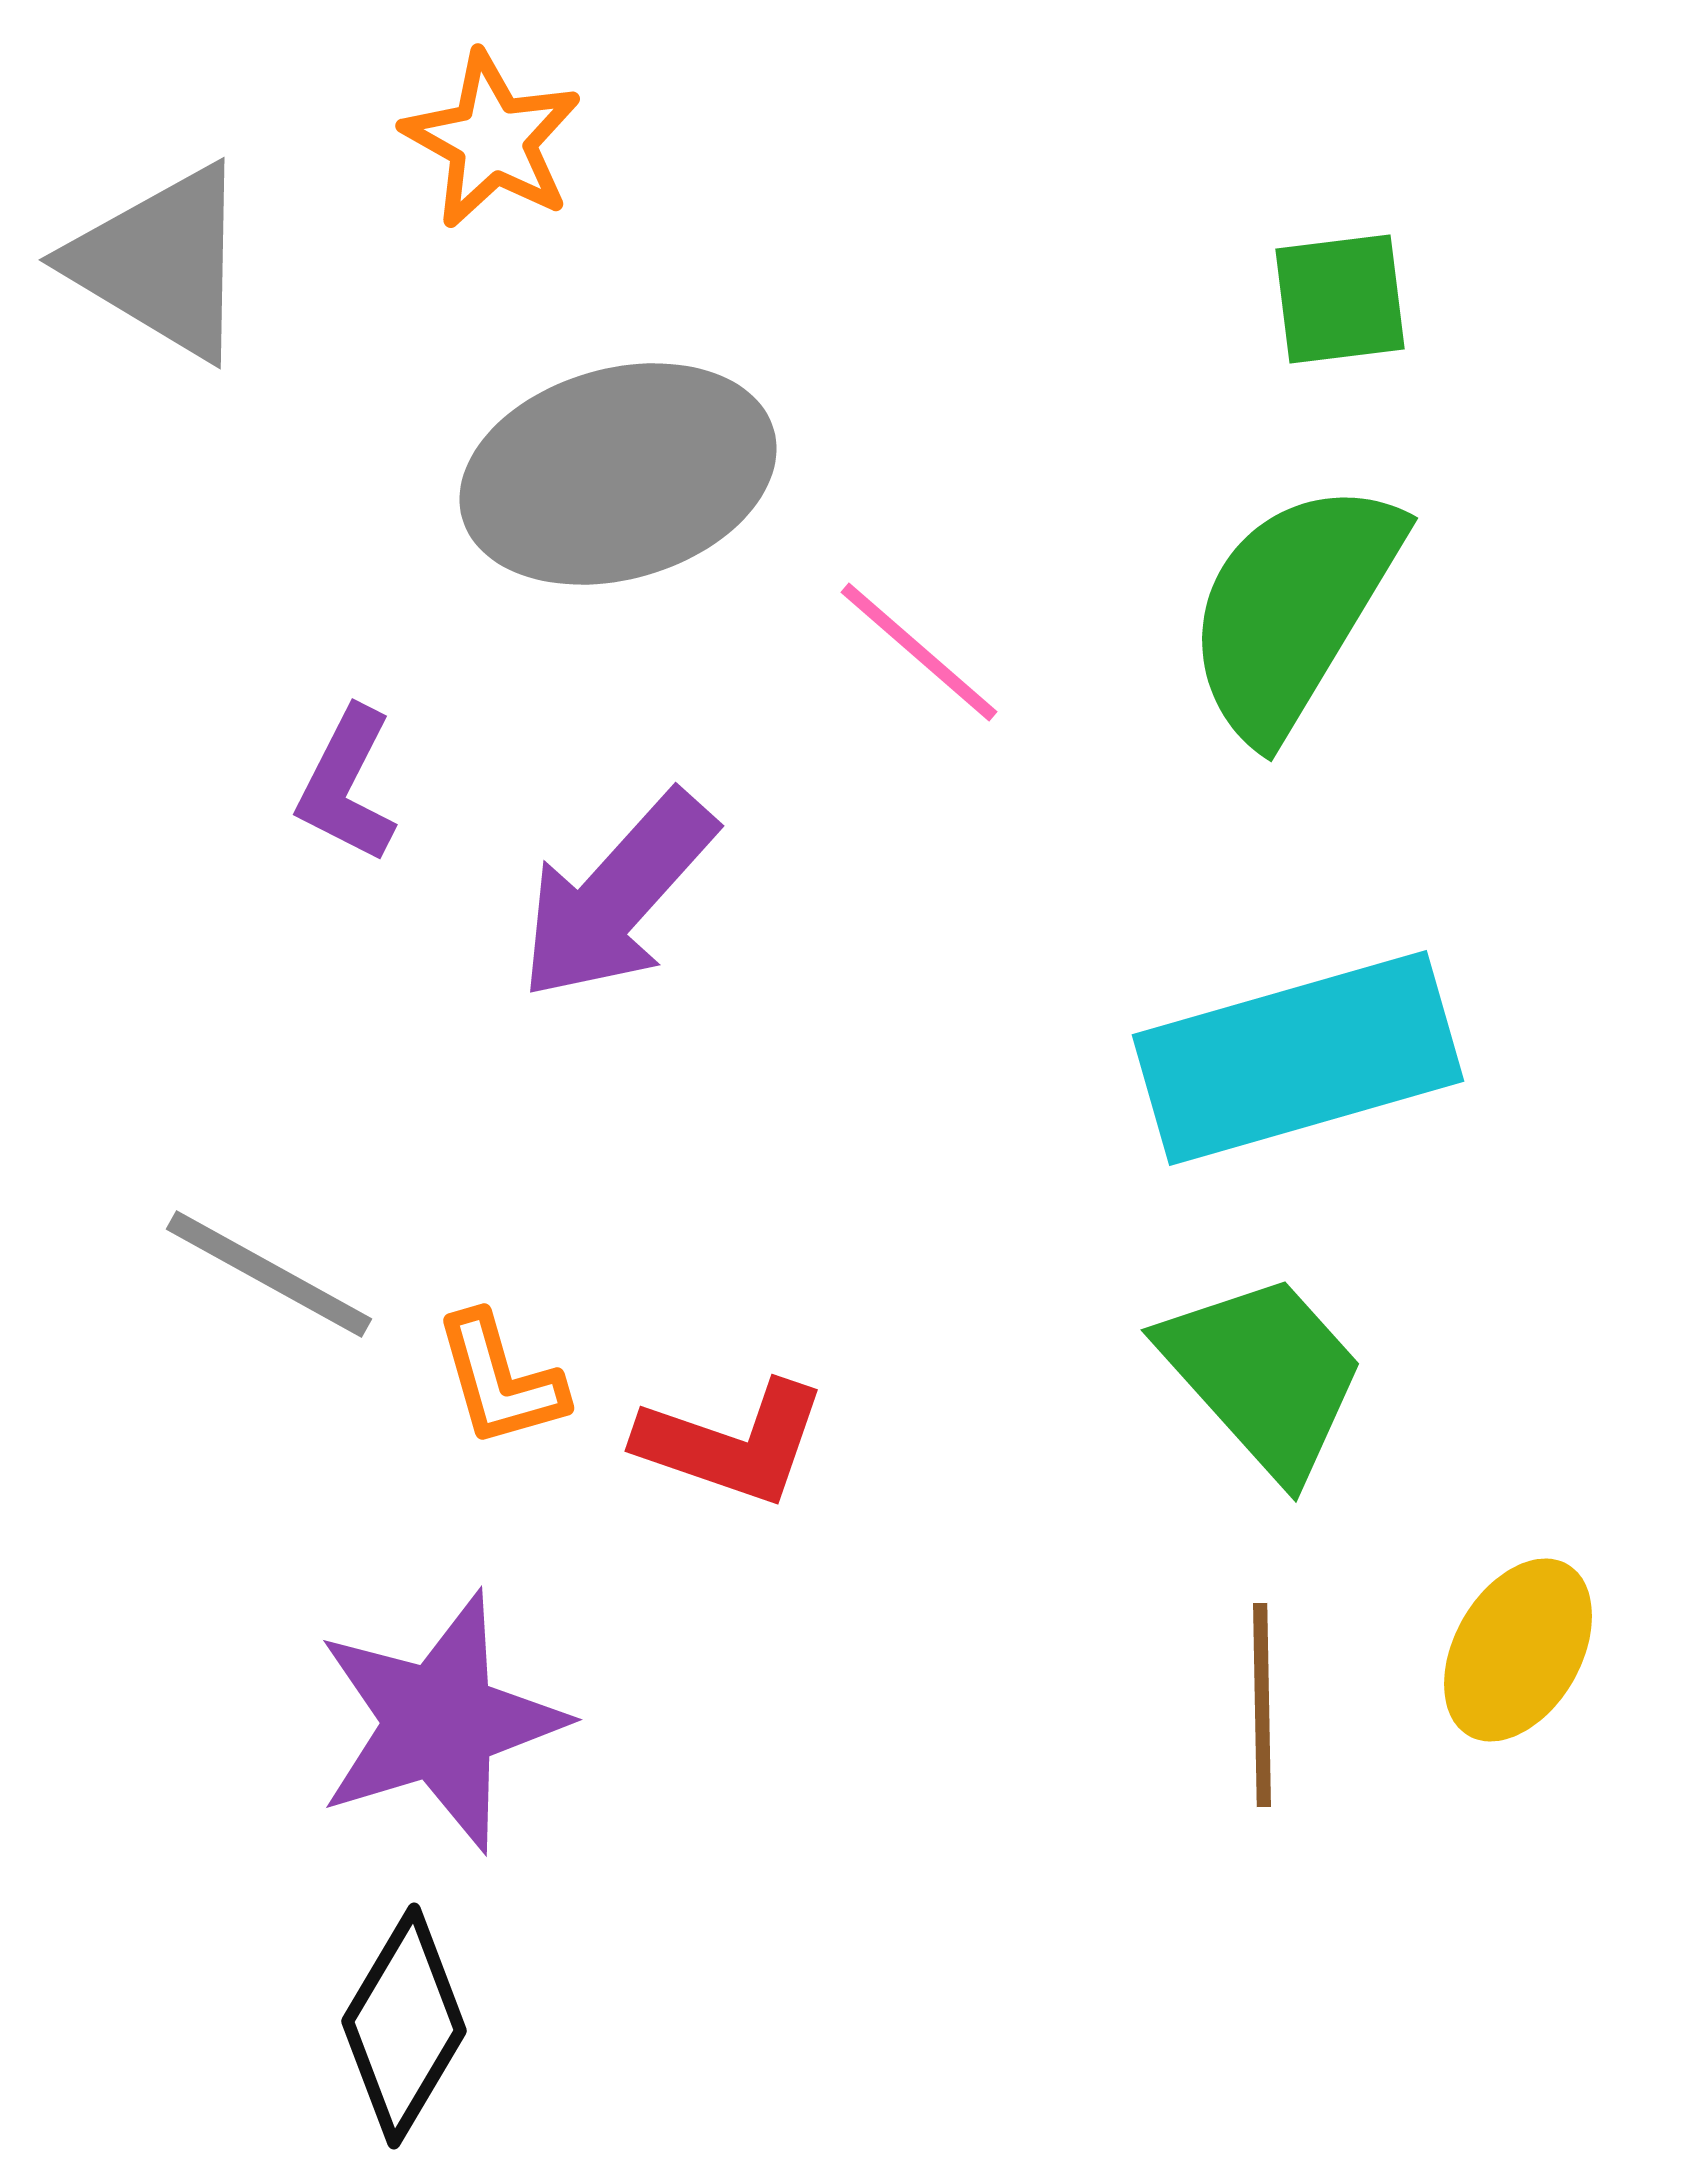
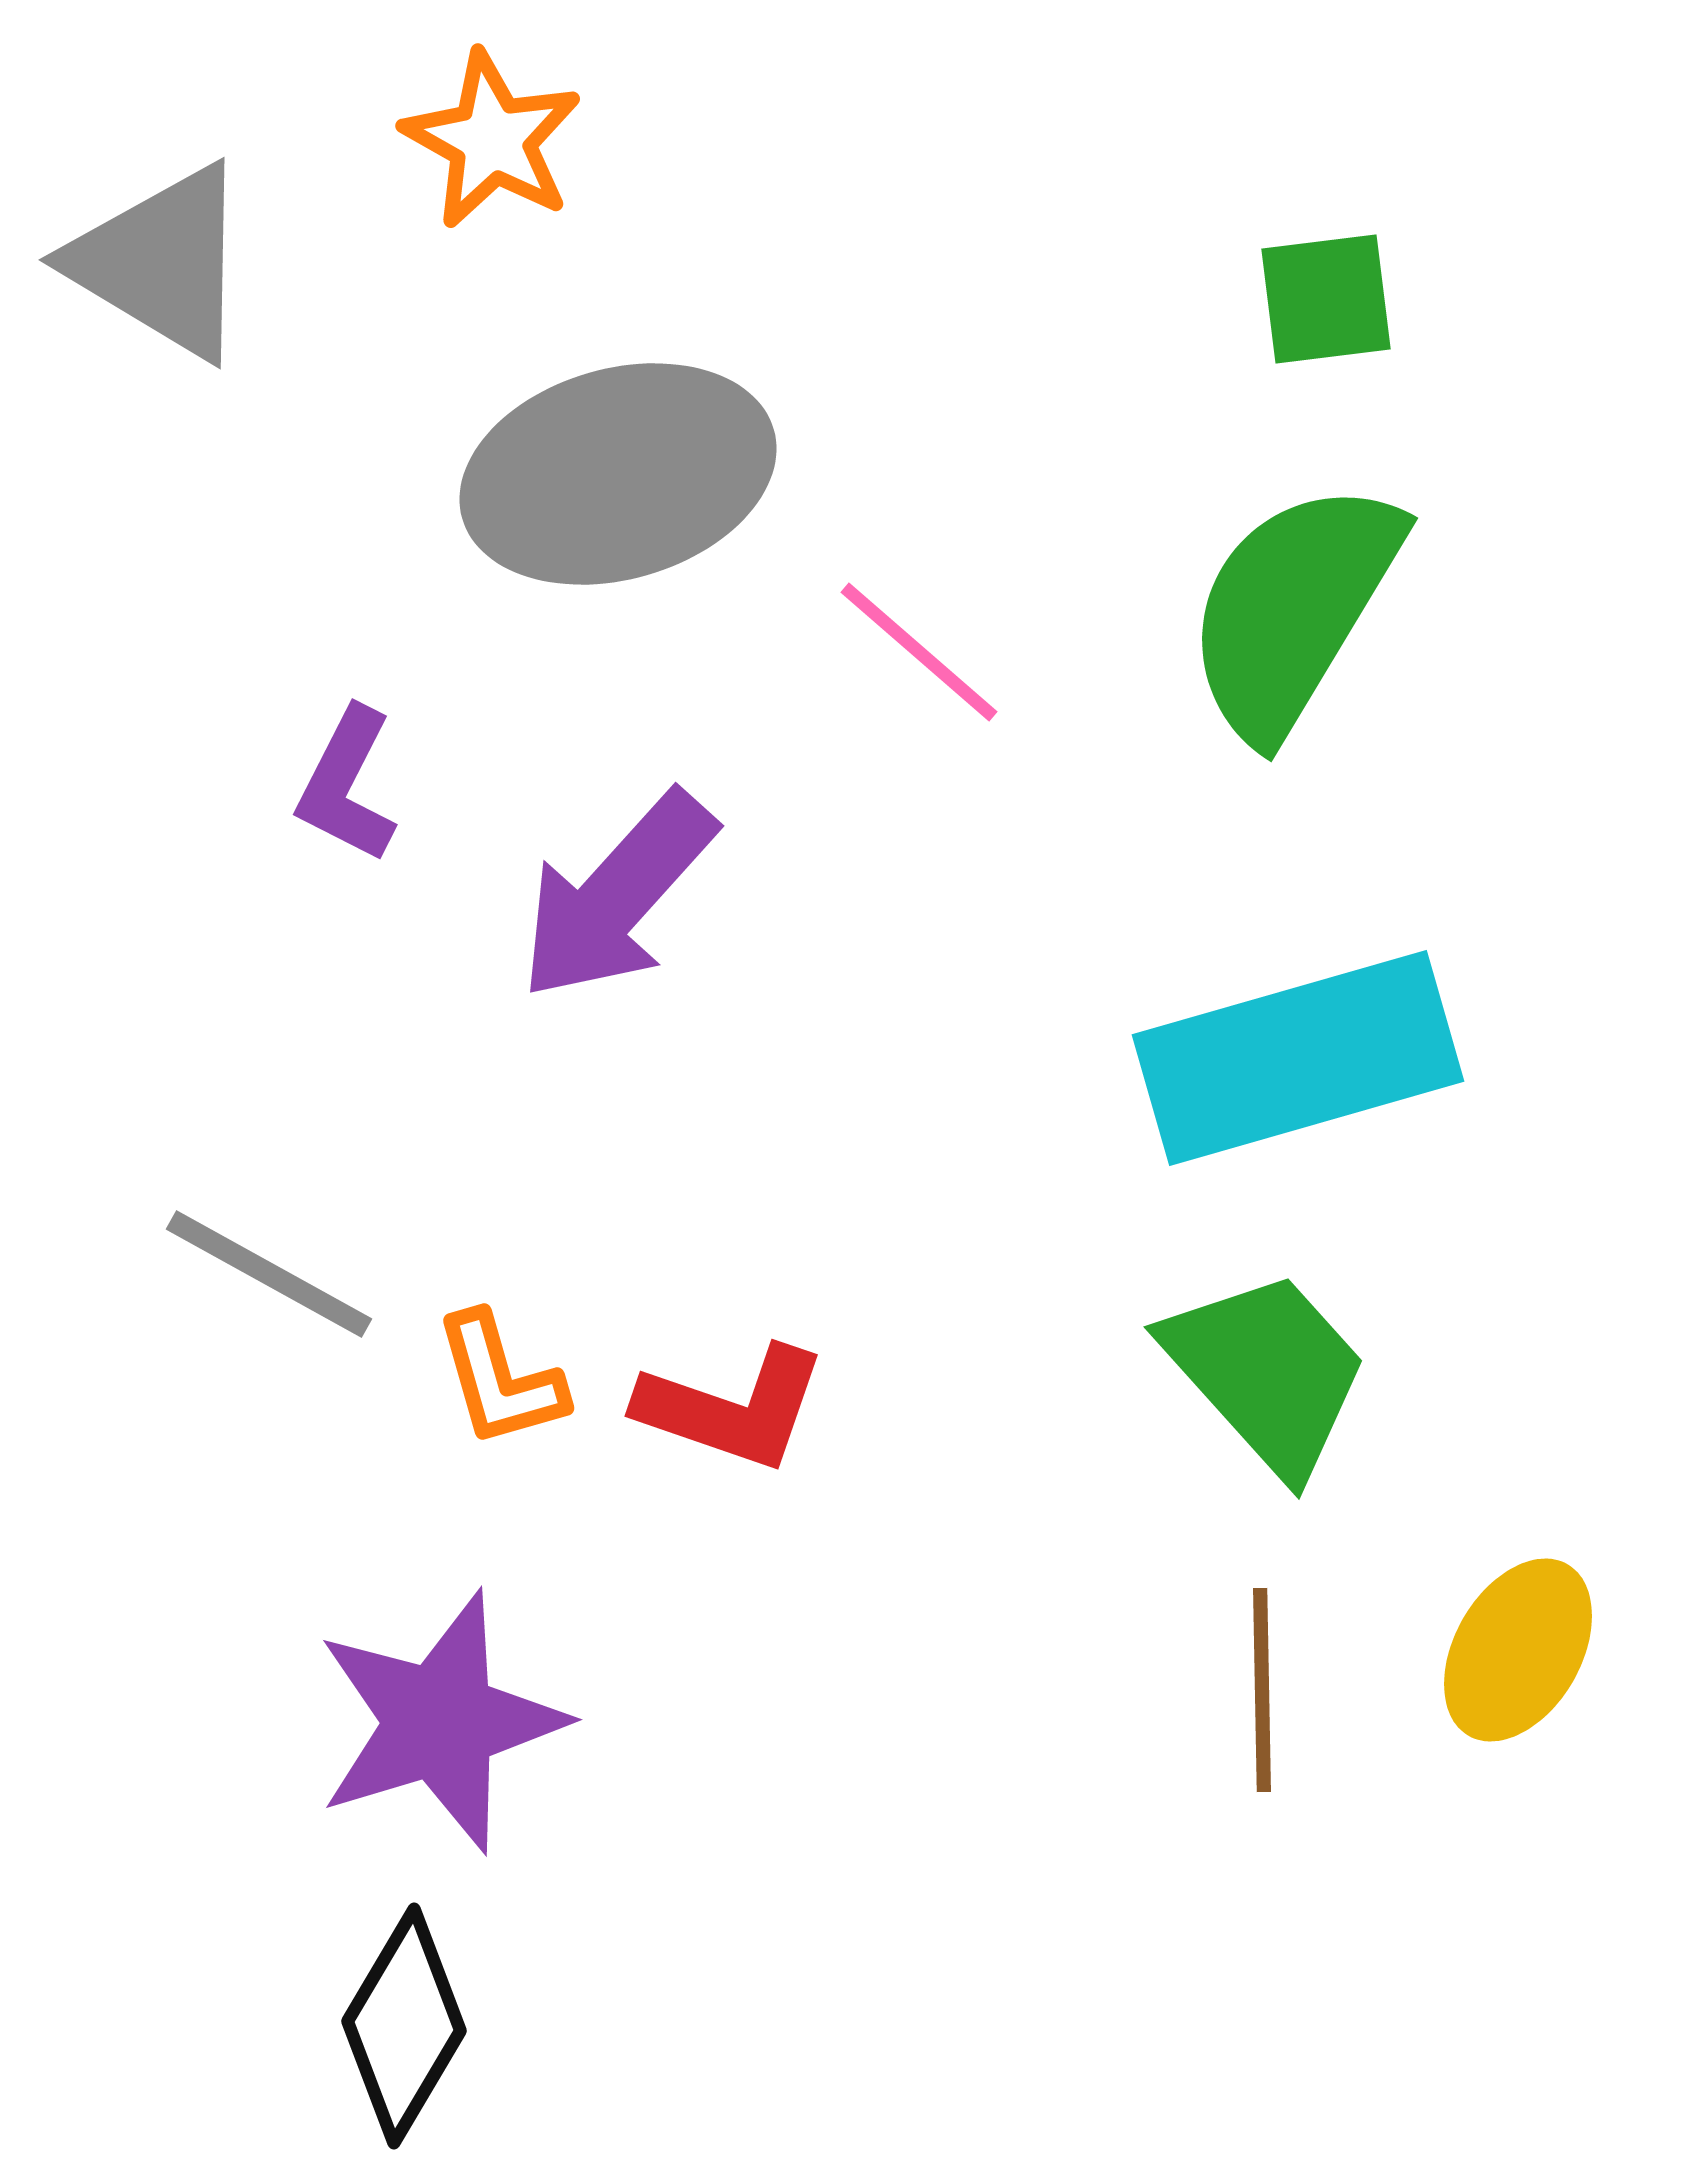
green square: moved 14 px left
green trapezoid: moved 3 px right, 3 px up
red L-shape: moved 35 px up
brown line: moved 15 px up
